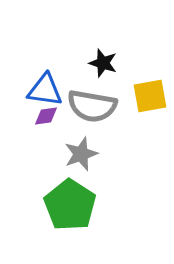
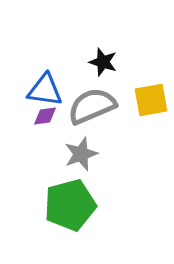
black star: moved 1 px up
yellow square: moved 1 px right, 4 px down
gray semicircle: rotated 147 degrees clockwise
purple diamond: moved 1 px left
green pentagon: rotated 24 degrees clockwise
